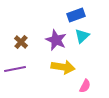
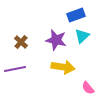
purple star: rotated 10 degrees counterclockwise
pink semicircle: moved 3 px right, 2 px down; rotated 112 degrees clockwise
